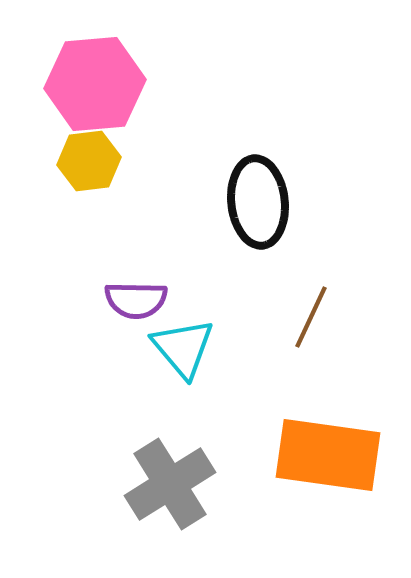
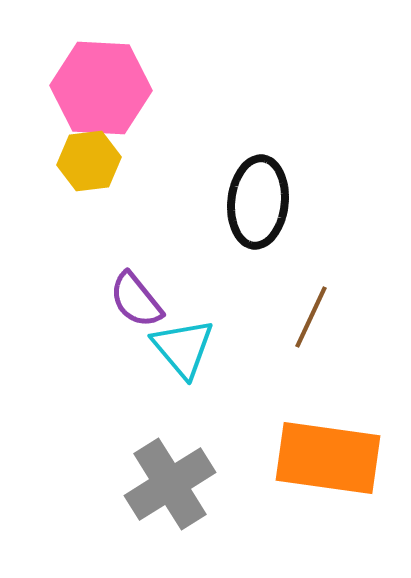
pink hexagon: moved 6 px right, 4 px down; rotated 8 degrees clockwise
black ellipse: rotated 12 degrees clockwise
purple semicircle: rotated 50 degrees clockwise
orange rectangle: moved 3 px down
